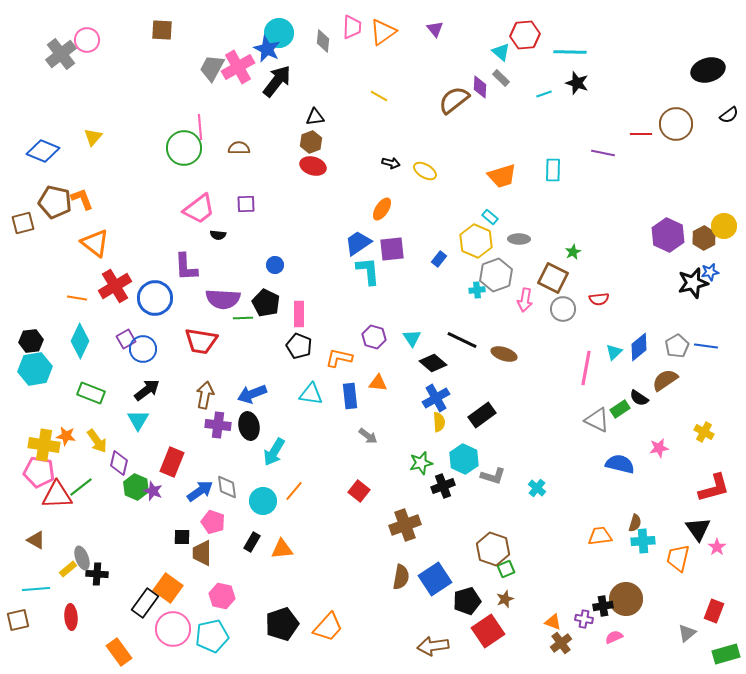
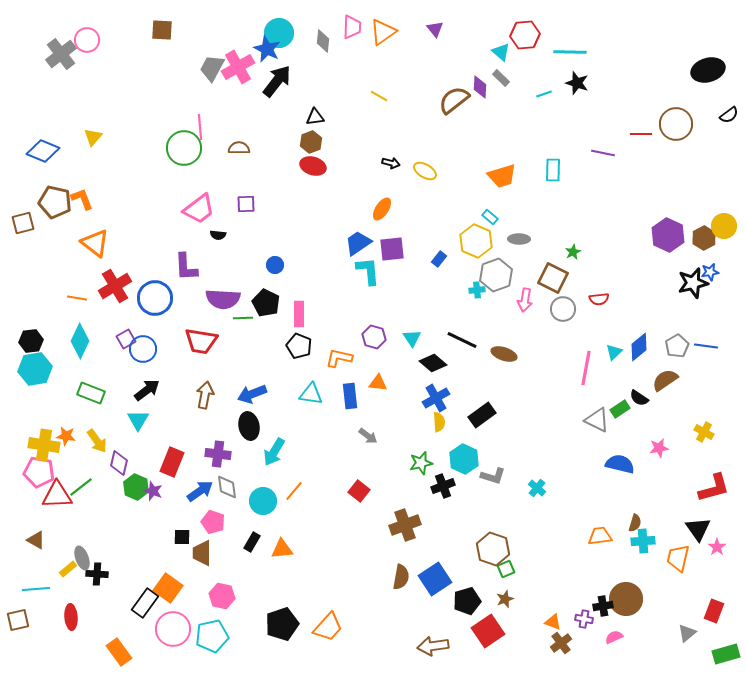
purple cross at (218, 425): moved 29 px down
